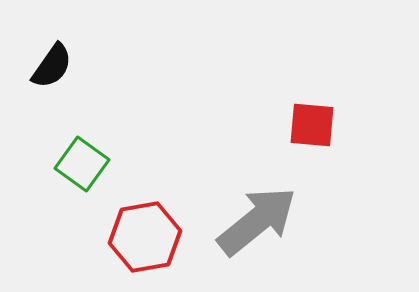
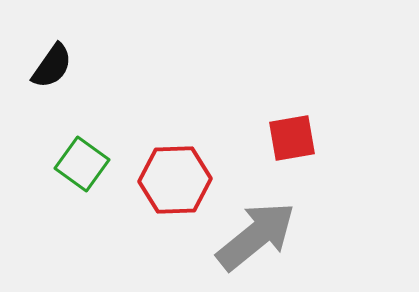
red square: moved 20 px left, 13 px down; rotated 15 degrees counterclockwise
gray arrow: moved 1 px left, 15 px down
red hexagon: moved 30 px right, 57 px up; rotated 8 degrees clockwise
